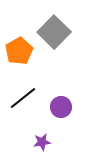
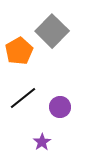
gray square: moved 2 px left, 1 px up
purple circle: moved 1 px left
purple star: rotated 24 degrees counterclockwise
